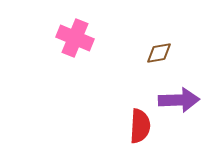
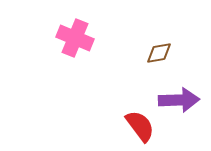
red semicircle: rotated 40 degrees counterclockwise
